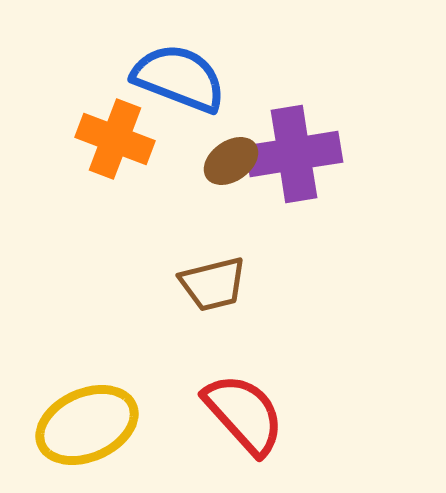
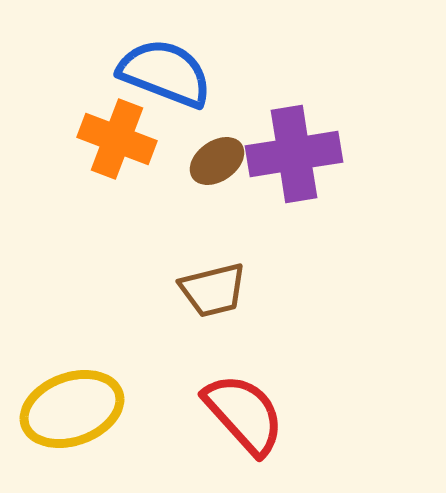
blue semicircle: moved 14 px left, 5 px up
orange cross: moved 2 px right
brown ellipse: moved 14 px left
brown trapezoid: moved 6 px down
yellow ellipse: moved 15 px left, 16 px up; rotated 4 degrees clockwise
